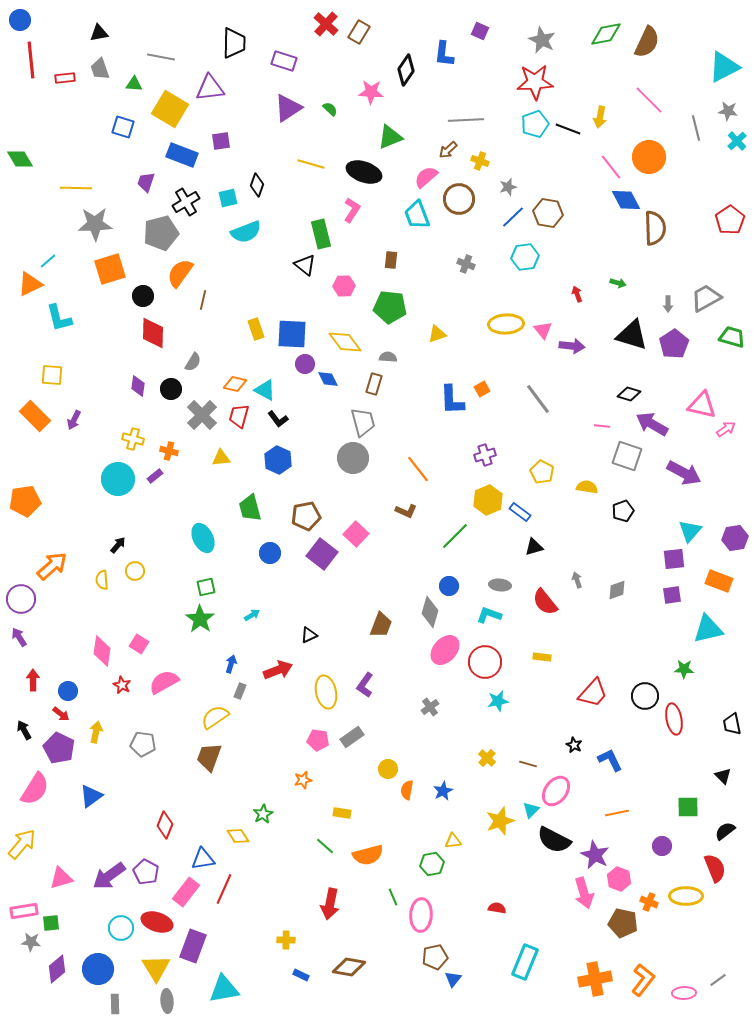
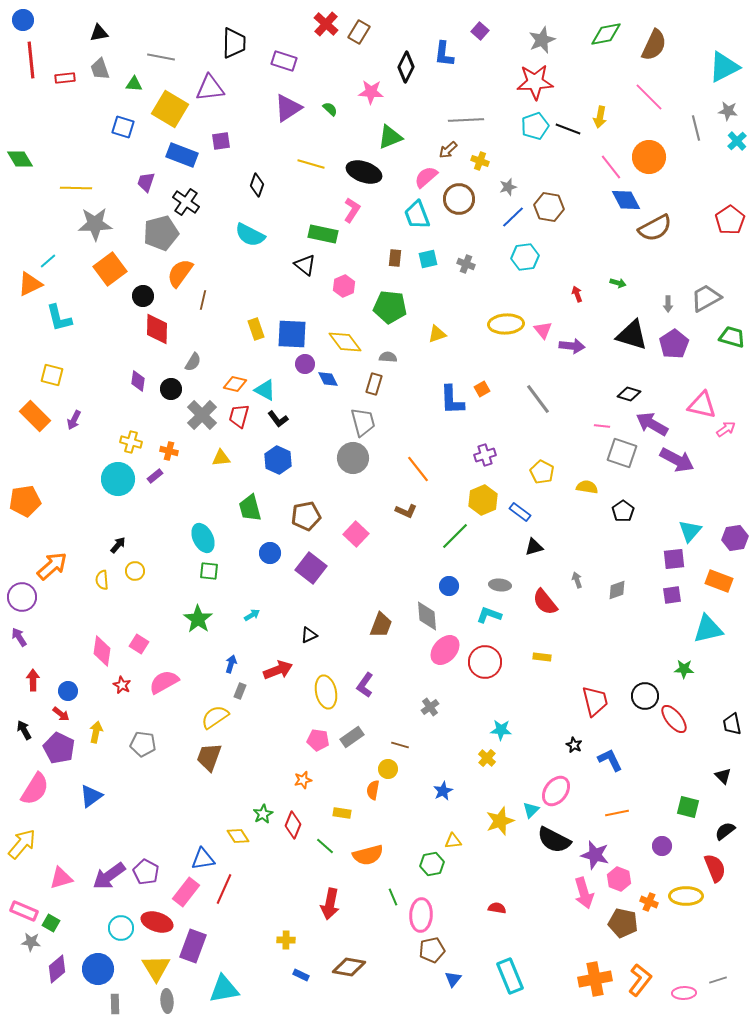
blue circle at (20, 20): moved 3 px right
purple square at (480, 31): rotated 18 degrees clockwise
gray star at (542, 40): rotated 24 degrees clockwise
brown semicircle at (647, 42): moved 7 px right, 3 px down
black diamond at (406, 70): moved 3 px up; rotated 8 degrees counterclockwise
pink line at (649, 100): moved 3 px up
cyan pentagon at (535, 124): moved 2 px down
cyan square at (228, 198): moved 200 px right, 61 px down
black cross at (186, 202): rotated 24 degrees counterclockwise
brown hexagon at (548, 213): moved 1 px right, 6 px up
brown semicircle at (655, 228): rotated 64 degrees clockwise
cyan semicircle at (246, 232): moved 4 px right, 3 px down; rotated 48 degrees clockwise
green rectangle at (321, 234): moved 2 px right; rotated 64 degrees counterclockwise
brown rectangle at (391, 260): moved 4 px right, 2 px up
orange square at (110, 269): rotated 20 degrees counterclockwise
pink hexagon at (344, 286): rotated 20 degrees counterclockwise
red diamond at (153, 333): moved 4 px right, 4 px up
yellow square at (52, 375): rotated 10 degrees clockwise
purple diamond at (138, 386): moved 5 px up
yellow cross at (133, 439): moved 2 px left, 3 px down
gray square at (627, 456): moved 5 px left, 3 px up
purple arrow at (684, 473): moved 7 px left, 13 px up
yellow hexagon at (488, 500): moved 5 px left
black pentagon at (623, 511): rotated 15 degrees counterclockwise
purple square at (322, 554): moved 11 px left, 14 px down
green square at (206, 587): moved 3 px right, 16 px up; rotated 18 degrees clockwise
purple circle at (21, 599): moved 1 px right, 2 px up
gray diamond at (430, 612): moved 3 px left, 4 px down; rotated 20 degrees counterclockwise
green star at (200, 619): moved 2 px left
red trapezoid at (593, 693): moved 2 px right, 8 px down; rotated 56 degrees counterclockwise
cyan star at (498, 701): moved 3 px right, 29 px down; rotated 15 degrees clockwise
red ellipse at (674, 719): rotated 28 degrees counterclockwise
brown line at (528, 764): moved 128 px left, 19 px up
orange semicircle at (407, 790): moved 34 px left
green square at (688, 807): rotated 15 degrees clockwise
red diamond at (165, 825): moved 128 px right
purple star at (595, 855): rotated 12 degrees counterclockwise
pink rectangle at (24, 911): rotated 32 degrees clockwise
green square at (51, 923): rotated 36 degrees clockwise
brown pentagon at (435, 957): moved 3 px left, 7 px up
cyan rectangle at (525, 962): moved 15 px left, 14 px down; rotated 44 degrees counterclockwise
orange L-shape at (643, 980): moved 3 px left
gray line at (718, 980): rotated 18 degrees clockwise
